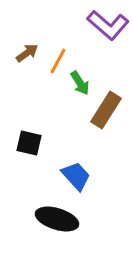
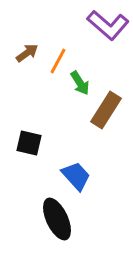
black ellipse: rotated 48 degrees clockwise
